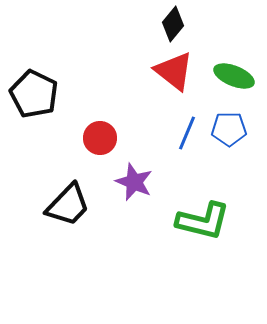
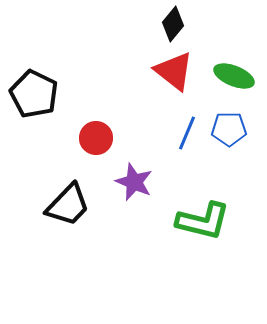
red circle: moved 4 px left
